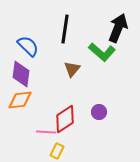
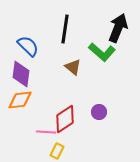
brown triangle: moved 1 px right, 2 px up; rotated 30 degrees counterclockwise
